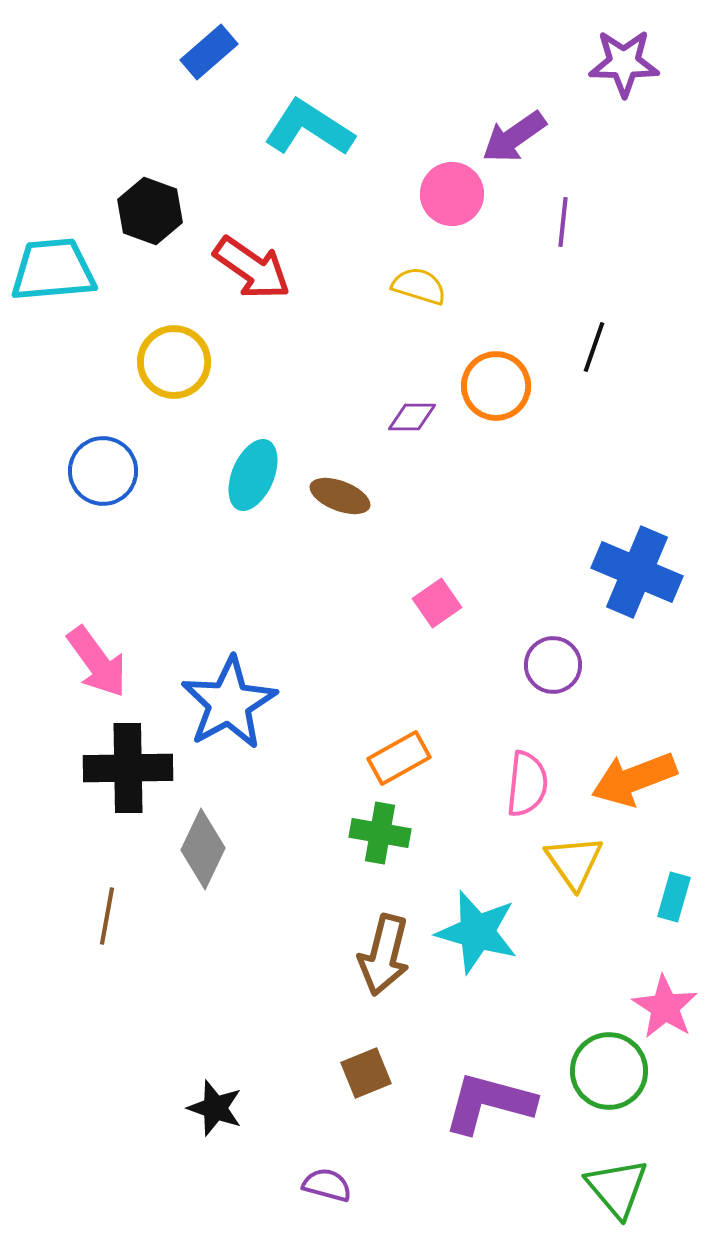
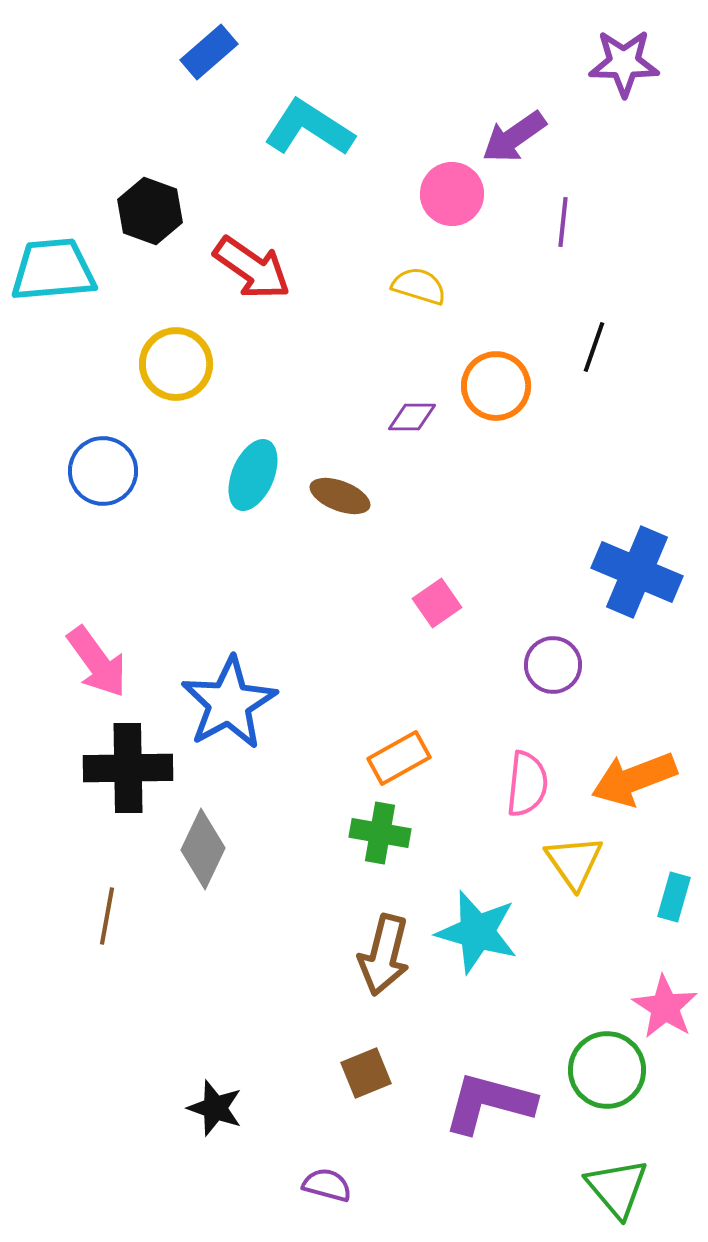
yellow circle: moved 2 px right, 2 px down
green circle: moved 2 px left, 1 px up
